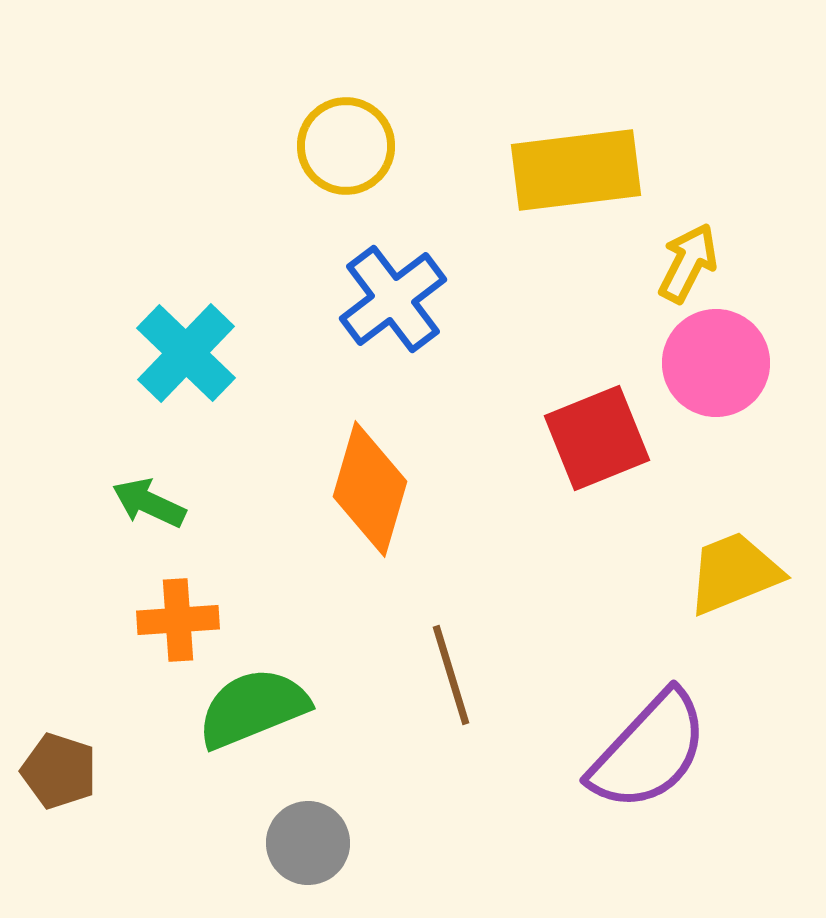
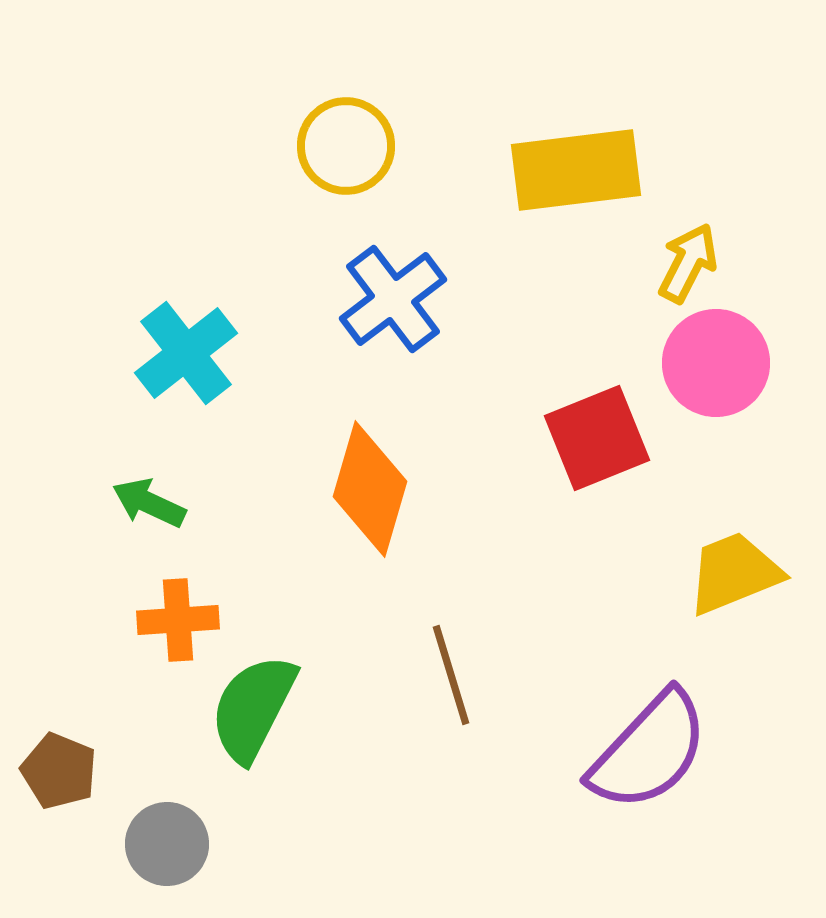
cyan cross: rotated 8 degrees clockwise
green semicircle: rotated 41 degrees counterclockwise
brown pentagon: rotated 4 degrees clockwise
gray circle: moved 141 px left, 1 px down
